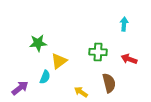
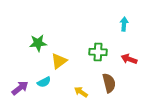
cyan semicircle: moved 1 px left, 5 px down; rotated 40 degrees clockwise
